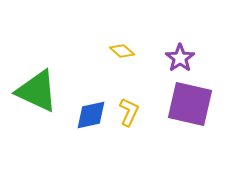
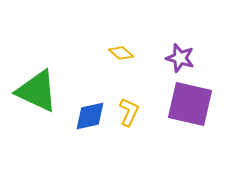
yellow diamond: moved 1 px left, 2 px down
purple star: rotated 20 degrees counterclockwise
blue diamond: moved 1 px left, 1 px down
